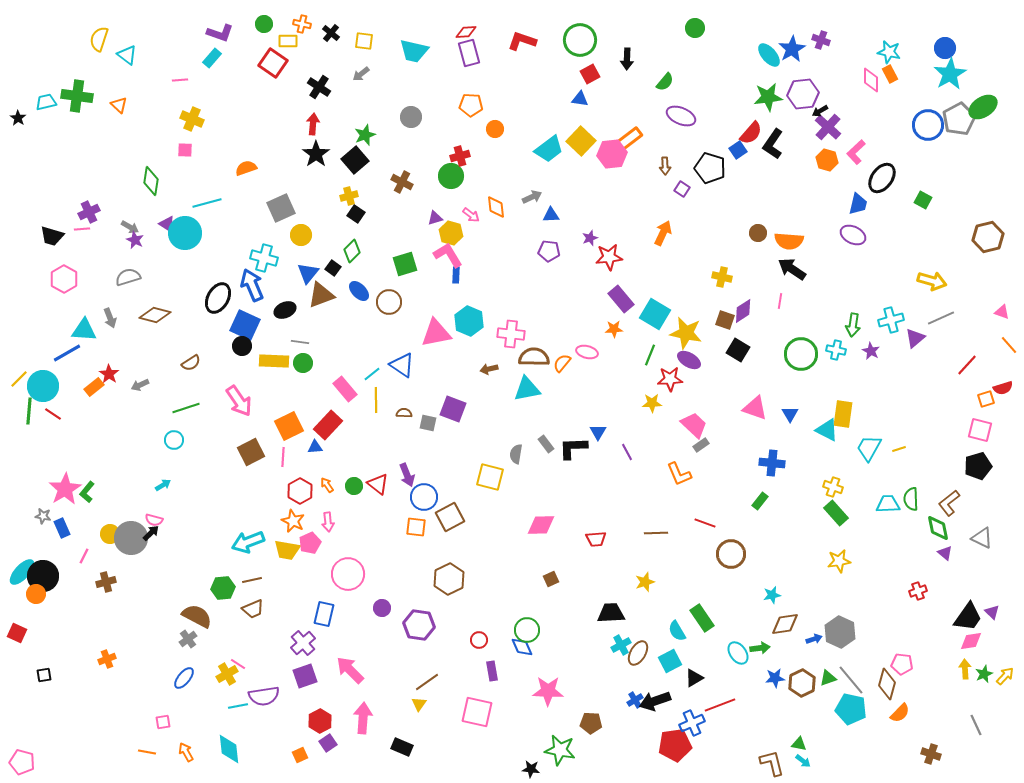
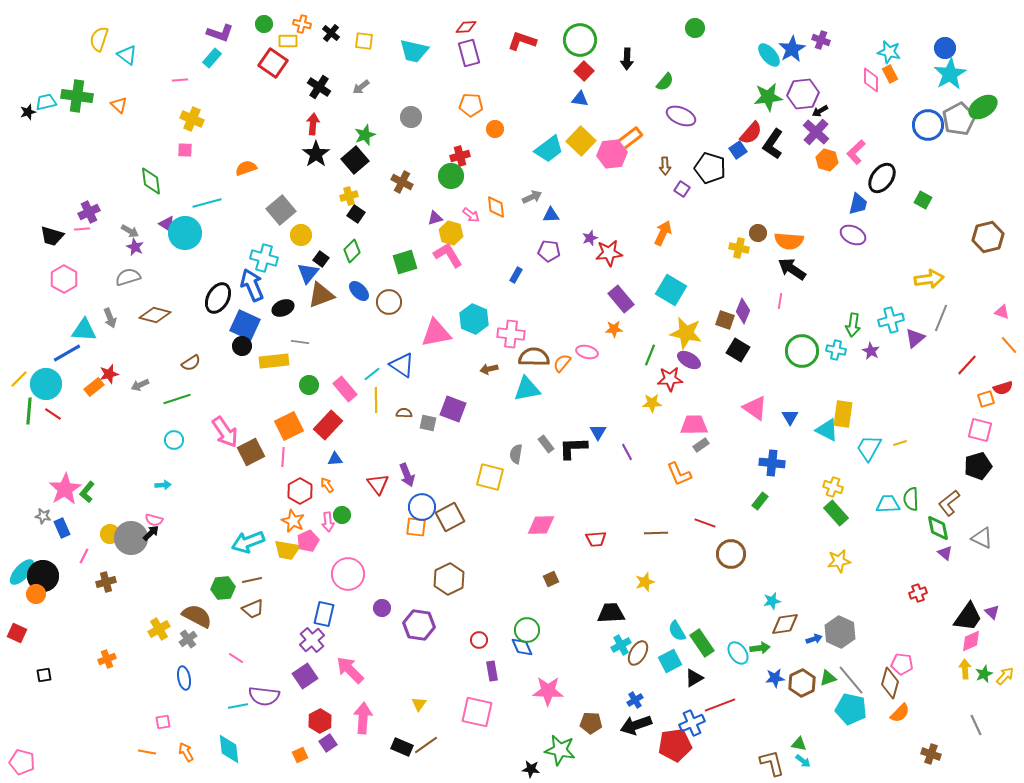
red diamond at (466, 32): moved 5 px up
gray arrow at (361, 74): moved 13 px down
red square at (590, 74): moved 6 px left, 3 px up; rotated 18 degrees counterclockwise
black star at (18, 118): moved 10 px right, 6 px up; rotated 21 degrees clockwise
purple cross at (828, 127): moved 12 px left, 5 px down
green diamond at (151, 181): rotated 16 degrees counterclockwise
gray square at (281, 208): moved 2 px down; rotated 16 degrees counterclockwise
gray arrow at (130, 227): moved 4 px down
purple star at (135, 240): moved 7 px down
red star at (609, 257): moved 4 px up
green square at (405, 264): moved 2 px up
black square at (333, 268): moved 12 px left, 9 px up
blue rectangle at (456, 275): moved 60 px right; rotated 28 degrees clockwise
yellow cross at (722, 277): moved 17 px right, 29 px up
yellow arrow at (932, 281): moved 3 px left, 2 px up; rotated 24 degrees counterclockwise
black ellipse at (285, 310): moved 2 px left, 2 px up
purple diamond at (743, 311): rotated 35 degrees counterclockwise
cyan square at (655, 314): moved 16 px right, 24 px up
gray line at (941, 318): rotated 44 degrees counterclockwise
cyan hexagon at (469, 321): moved 5 px right, 2 px up
green circle at (801, 354): moved 1 px right, 3 px up
yellow rectangle at (274, 361): rotated 8 degrees counterclockwise
green circle at (303, 363): moved 6 px right, 22 px down
red star at (109, 374): rotated 24 degrees clockwise
cyan circle at (43, 386): moved 3 px right, 2 px up
pink arrow at (239, 401): moved 14 px left, 31 px down
green line at (186, 408): moved 9 px left, 9 px up
pink triangle at (755, 408): rotated 16 degrees clockwise
blue triangle at (790, 414): moved 3 px down
pink trapezoid at (694, 425): rotated 44 degrees counterclockwise
blue triangle at (315, 447): moved 20 px right, 12 px down
yellow line at (899, 449): moved 1 px right, 6 px up
red triangle at (378, 484): rotated 15 degrees clockwise
cyan arrow at (163, 485): rotated 28 degrees clockwise
green circle at (354, 486): moved 12 px left, 29 px down
blue circle at (424, 497): moved 2 px left, 10 px down
pink pentagon at (310, 543): moved 2 px left, 2 px up
red cross at (918, 591): moved 2 px down
cyan star at (772, 595): moved 6 px down
green rectangle at (702, 618): moved 25 px down
pink diamond at (971, 641): rotated 15 degrees counterclockwise
purple cross at (303, 643): moved 9 px right, 3 px up
pink line at (238, 664): moved 2 px left, 6 px up
yellow cross at (227, 674): moved 68 px left, 45 px up
purple square at (305, 676): rotated 15 degrees counterclockwise
blue ellipse at (184, 678): rotated 50 degrees counterclockwise
brown line at (427, 682): moved 1 px left, 63 px down
brown diamond at (887, 684): moved 3 px right, 1 px up
purple semicircle at (264, 696): rotated 16 degrees clockwise
black arrow at (655, 701): moved 19 px left, 24 px down
